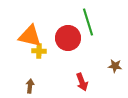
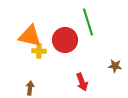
red circle: moved 3 px left, 2 px down
brown arrow: moved 2 px down
